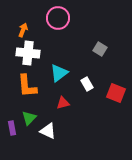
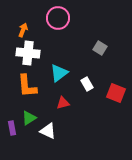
gray square: moved 1 px up
green triangle: rotated 14 degrees clockwise
